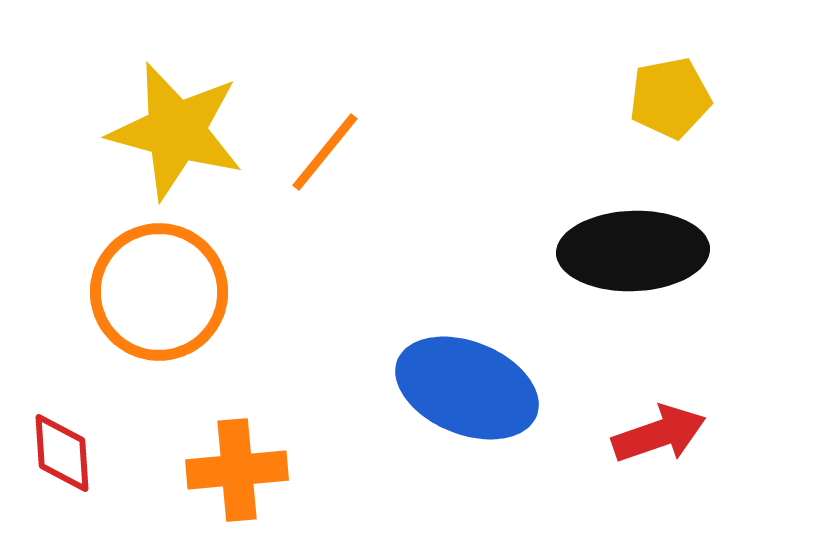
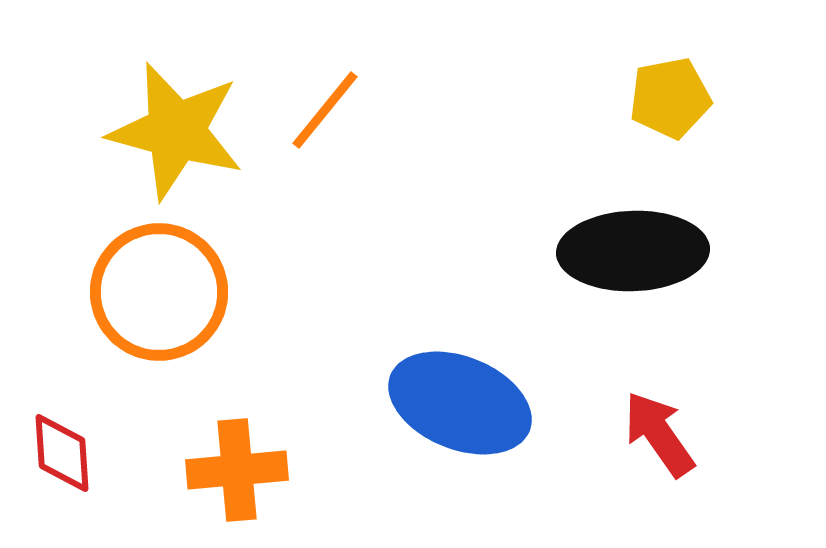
orange line: moved 42 px up
blue ellipse: moved 7 px left, 15 px down
red arrow: rotated 106 degrees counterclockwise
